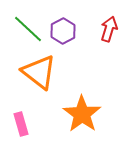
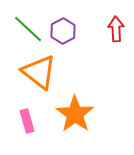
red arrow: moved 7 px right; rotated 20 degrees counterclockwise
orange star: moved 7 px left
pink rectangle: moved 6 px right, 3 px up
